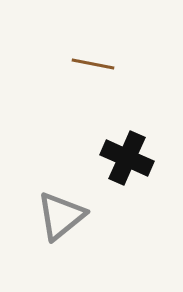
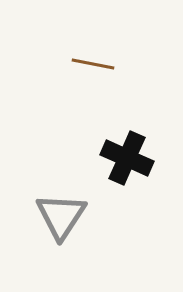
gray triangle: rotated 18 degrees counterclockwise
